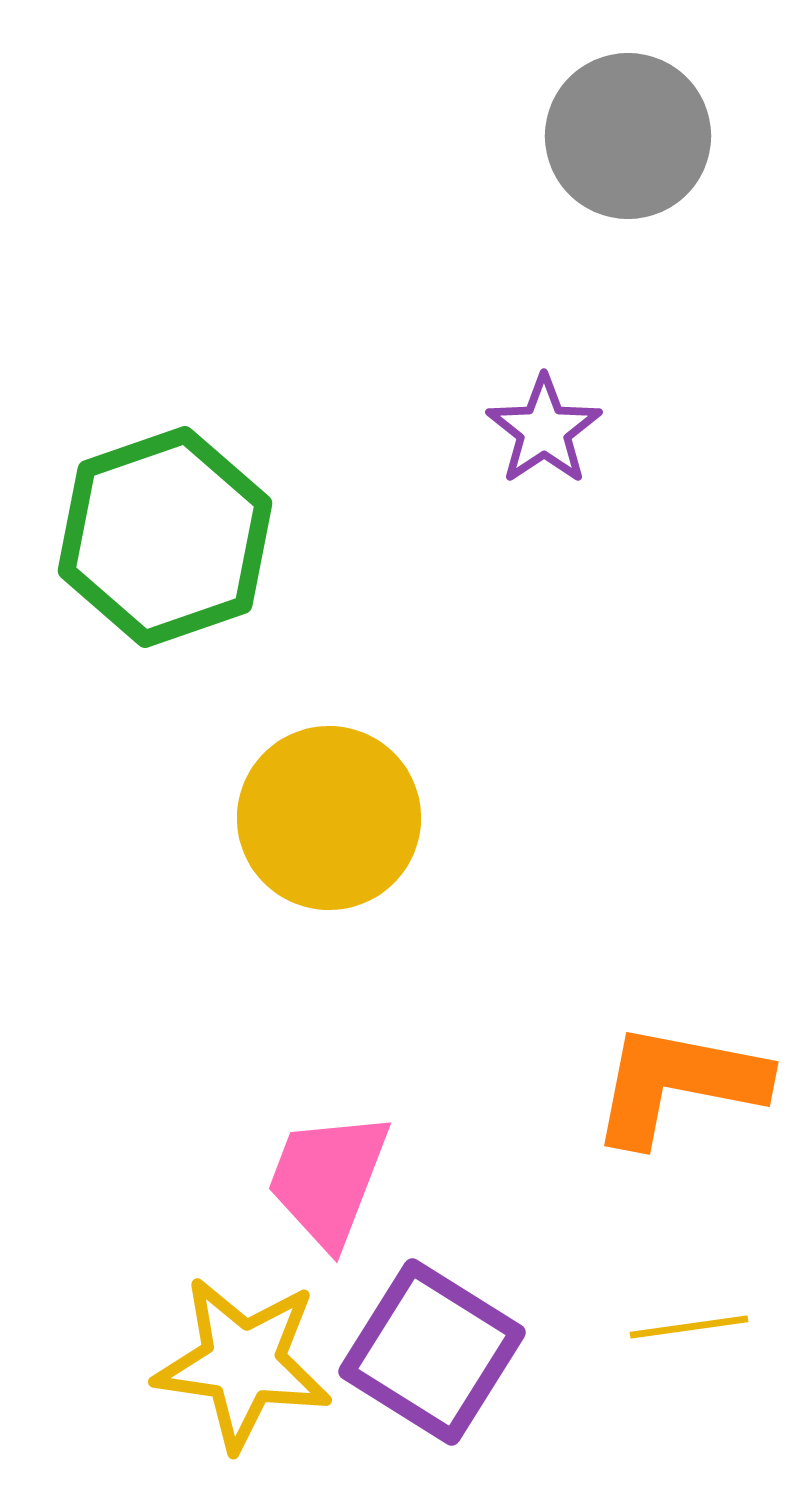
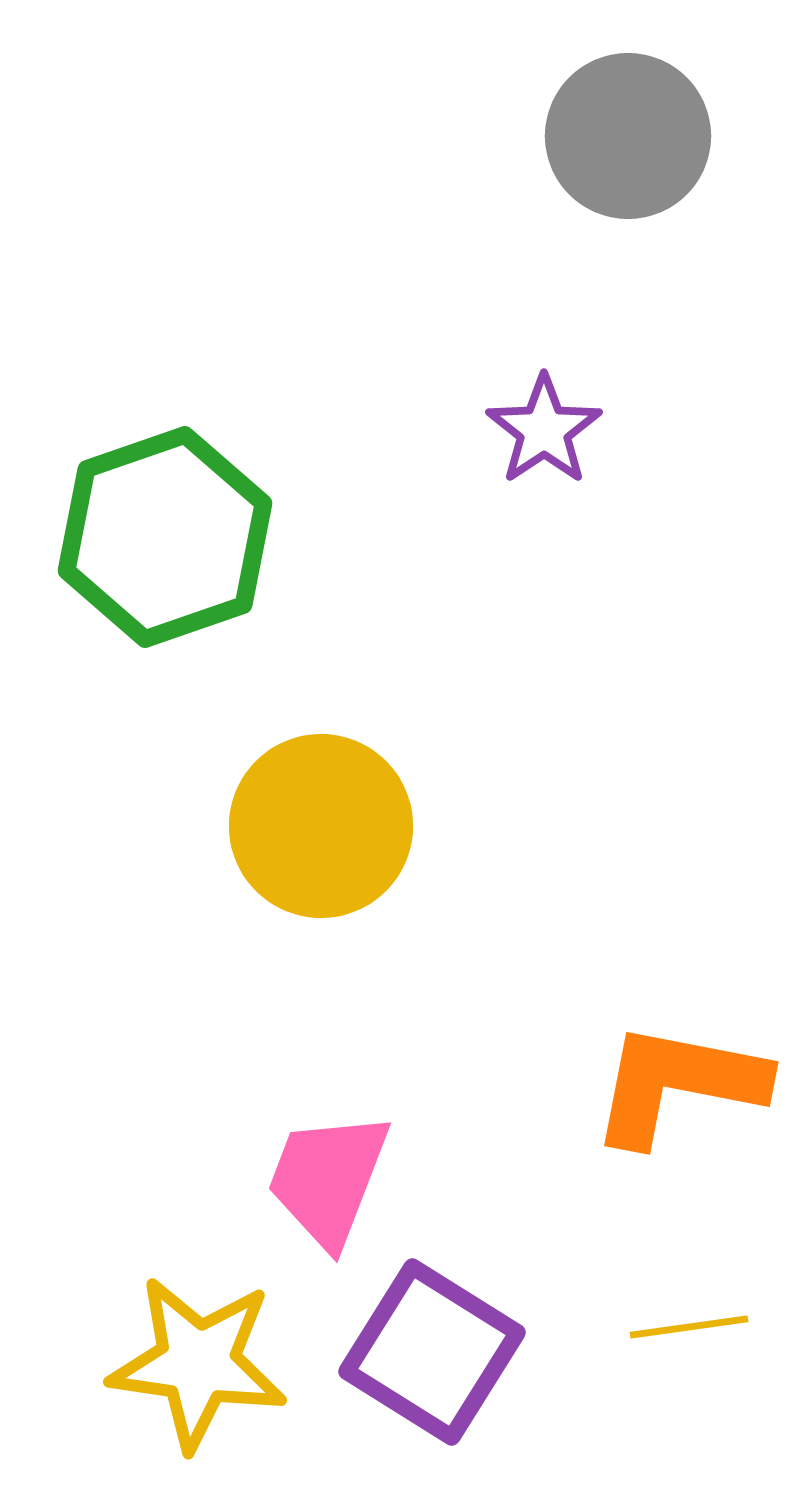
yellow circle: moved 8 px left, 8 px down
yellow star: moved 45 px left
